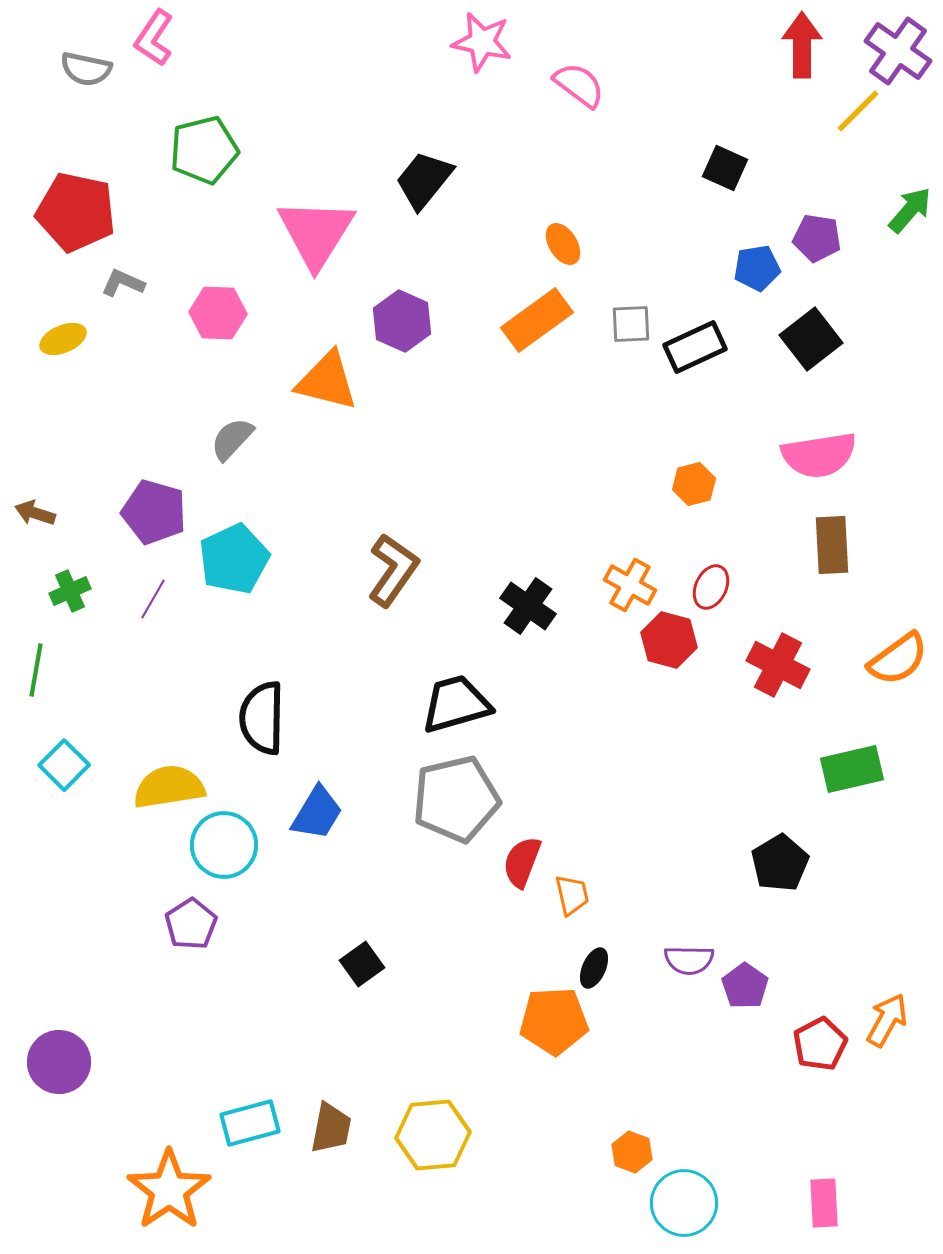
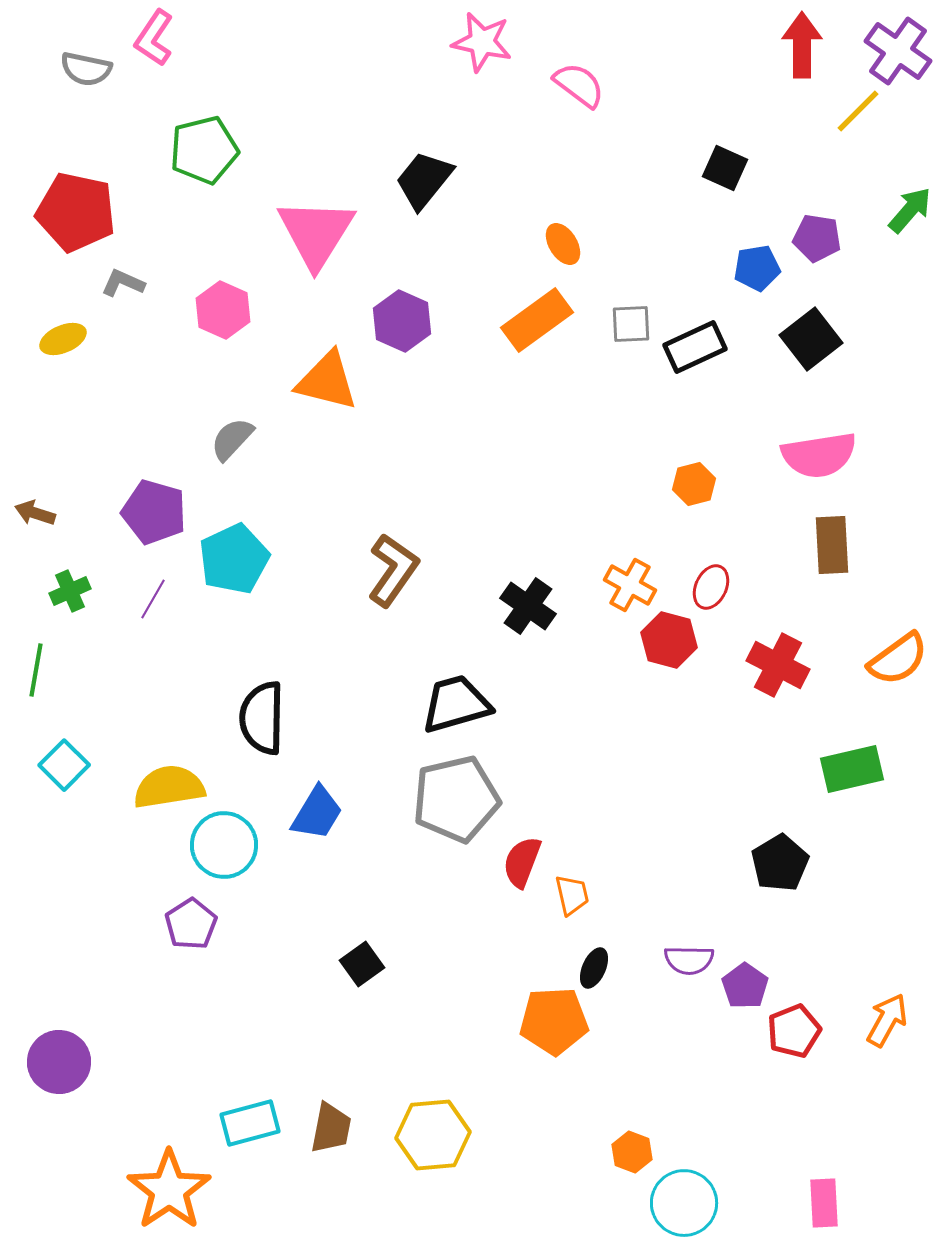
pink hexagon at (218, 313): moved 5 px right, 3 px up; rotated 22 degrees clockwise
red pentagon at (820, 1044): moved 26 px left, 13 px up; rotated 6 degrees clockwise
